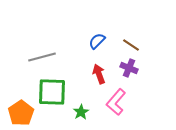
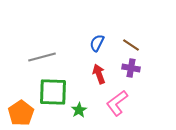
blue semicircle: moved 2 px down; rotated 18 degrees counterclockwise
purple cross: moved 2 px right; rotated 12 degrees counterclockwise
green square: moved 1 px right
pink L-shape: moved 1 px right, 1 px down; rotated 12 degrees clockwise
green star: moved 2 px left, 2 px up
